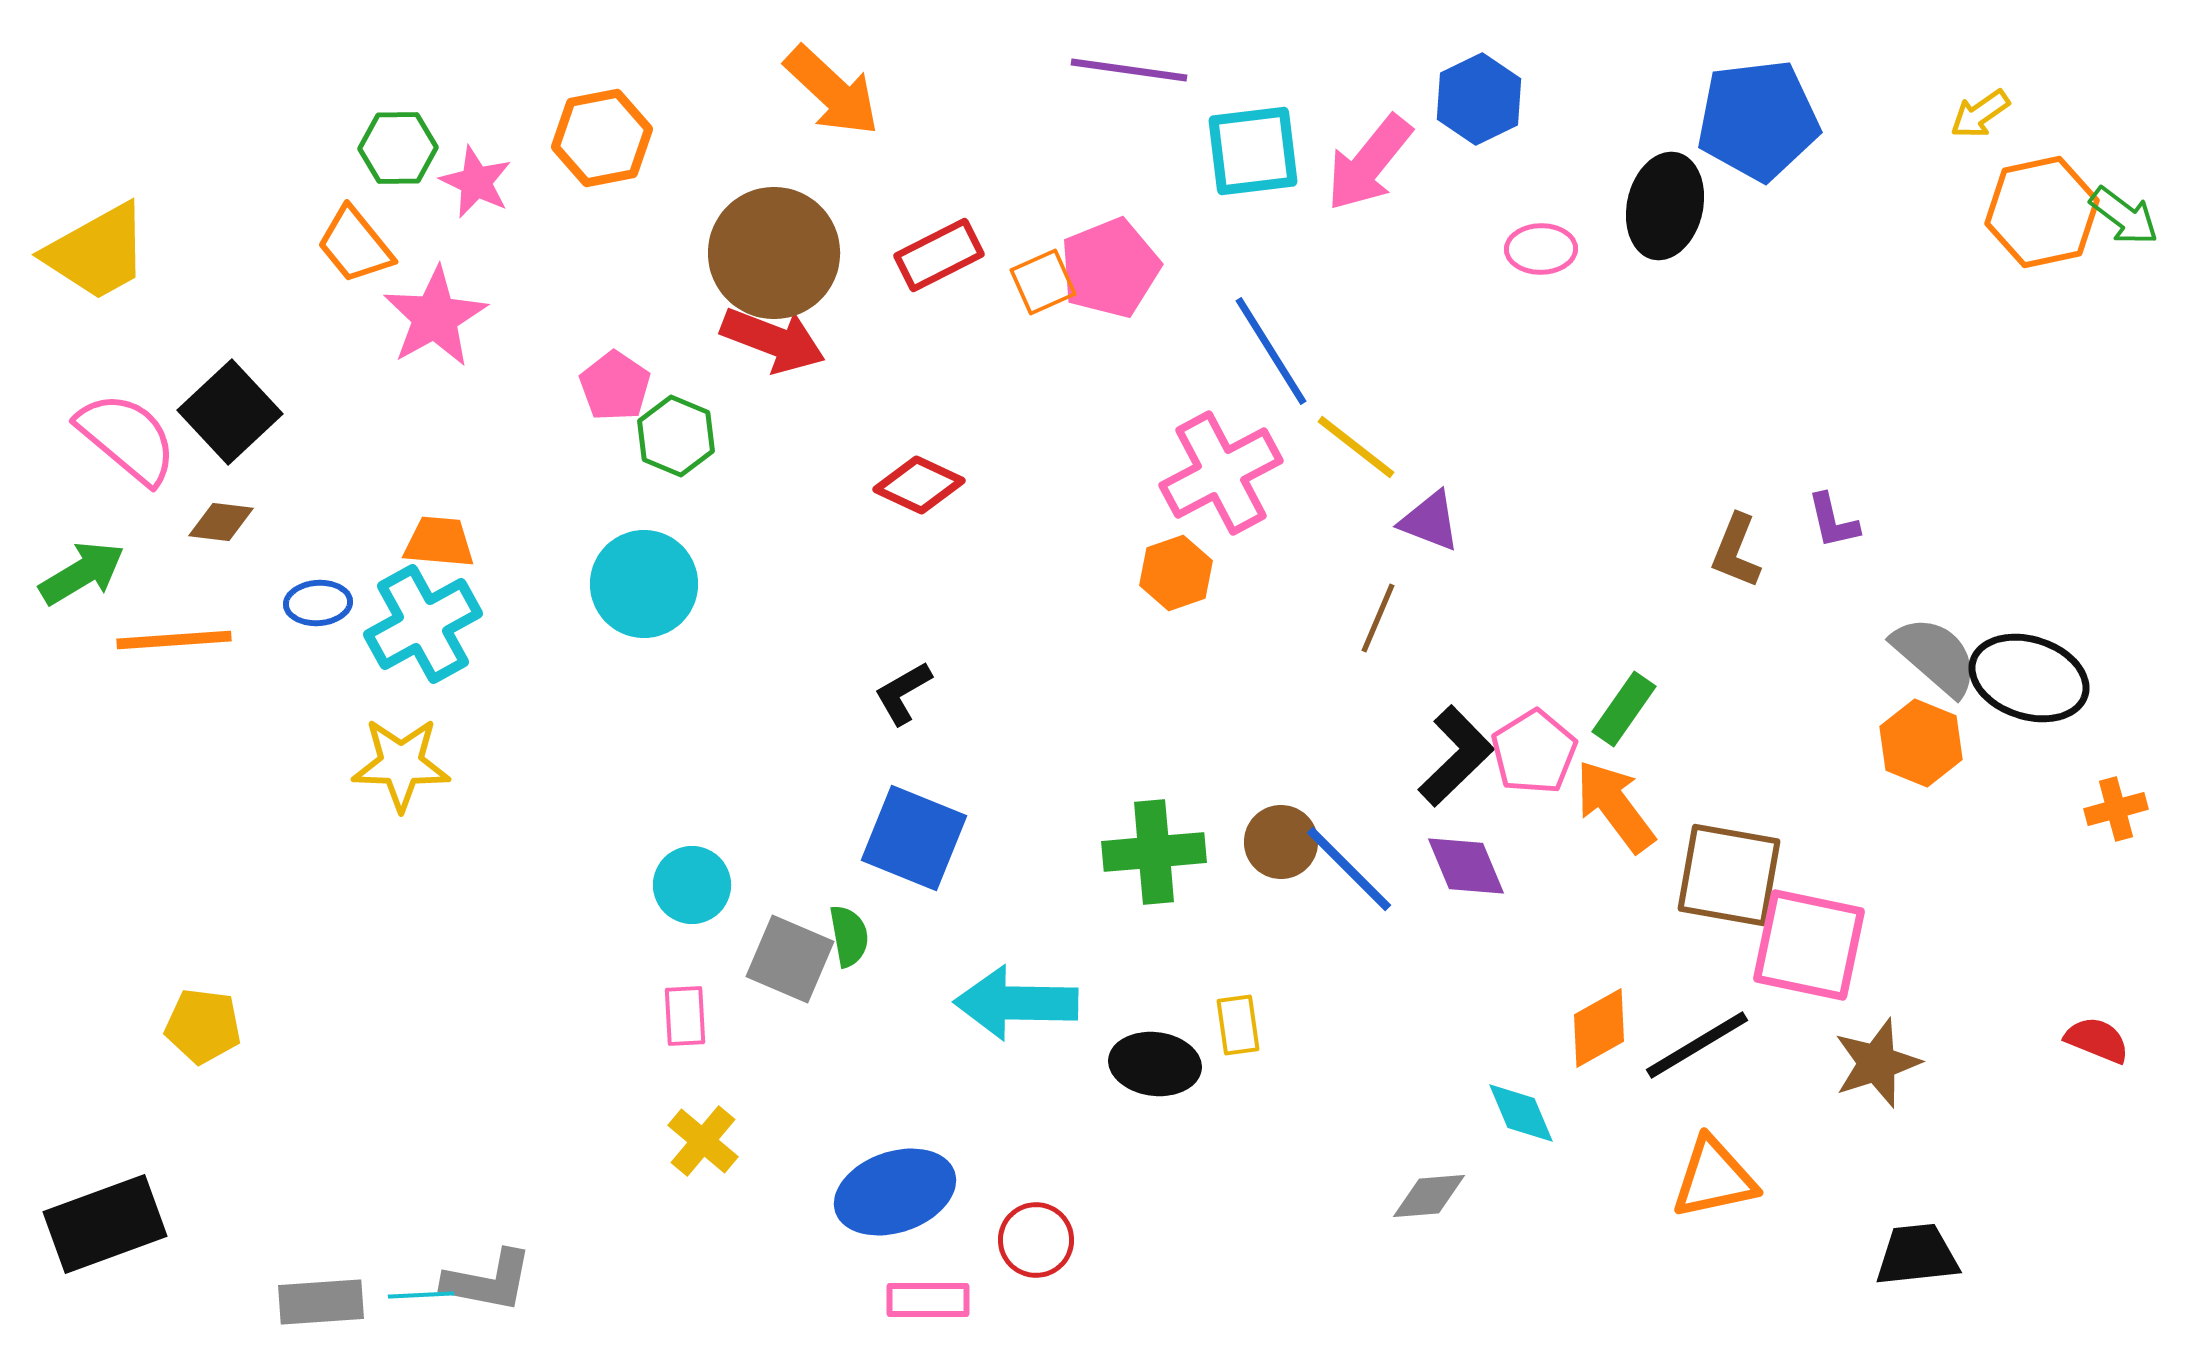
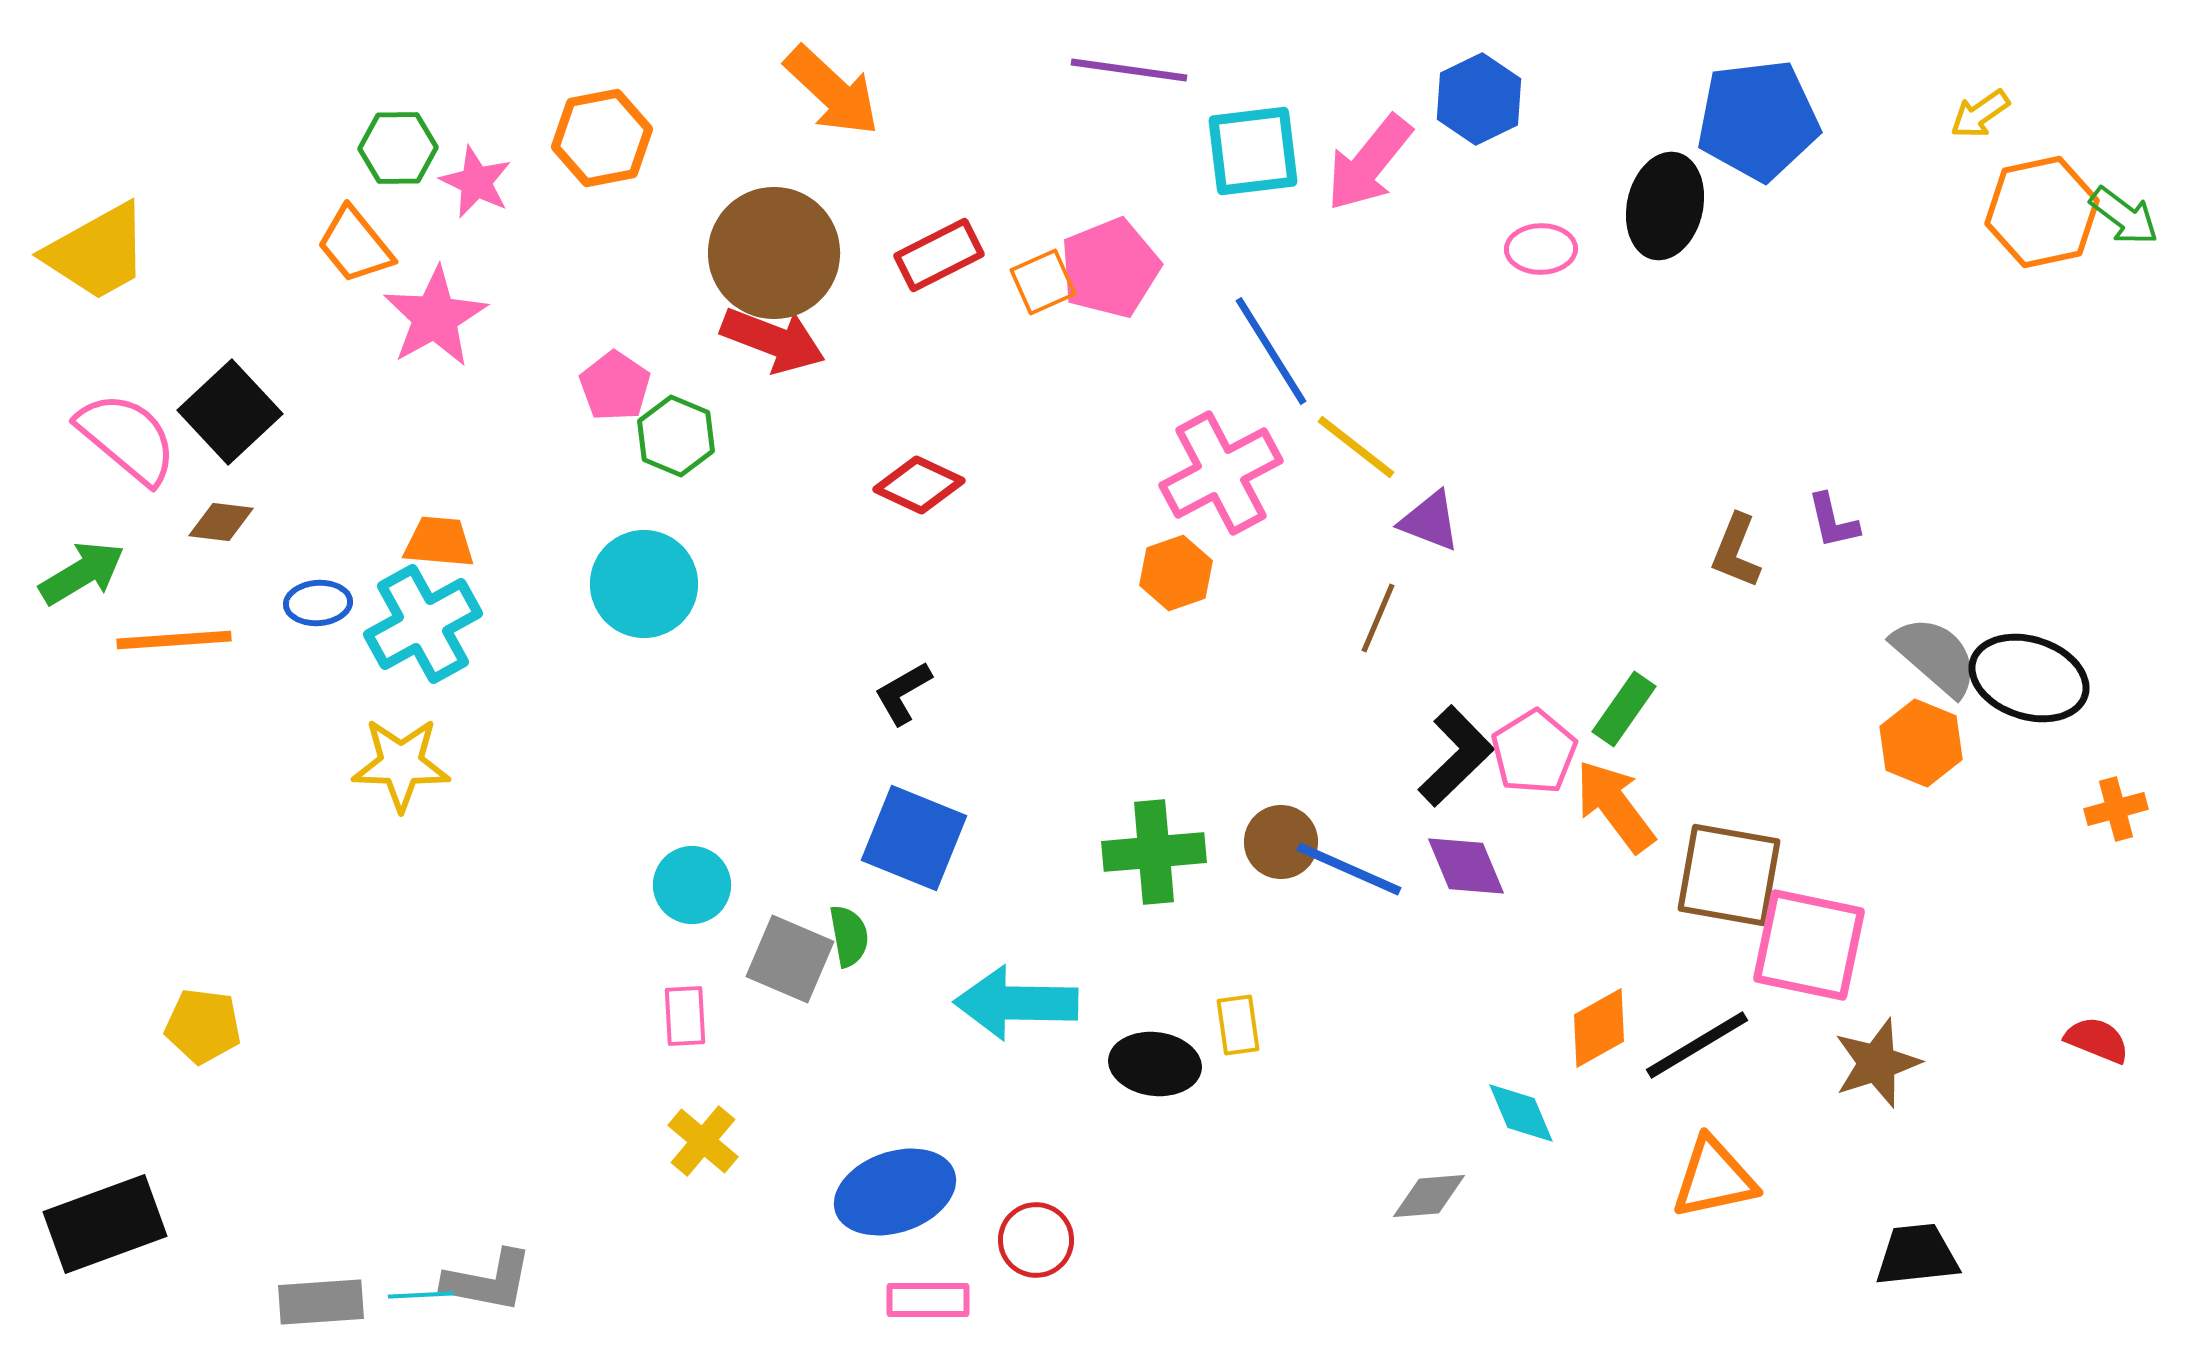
blue line at (1349, 869): rotated 21 degrees counterclockwise
